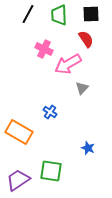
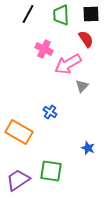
green trapezoid: moved 2 px right
gray triangle: moved 2 px up
